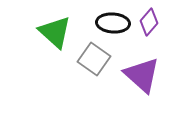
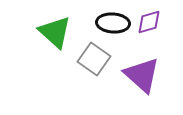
purple diamond: rotated 32 degrees clockwise
